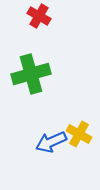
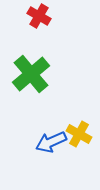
green cross: rotated 24 degrees counterclockwise
